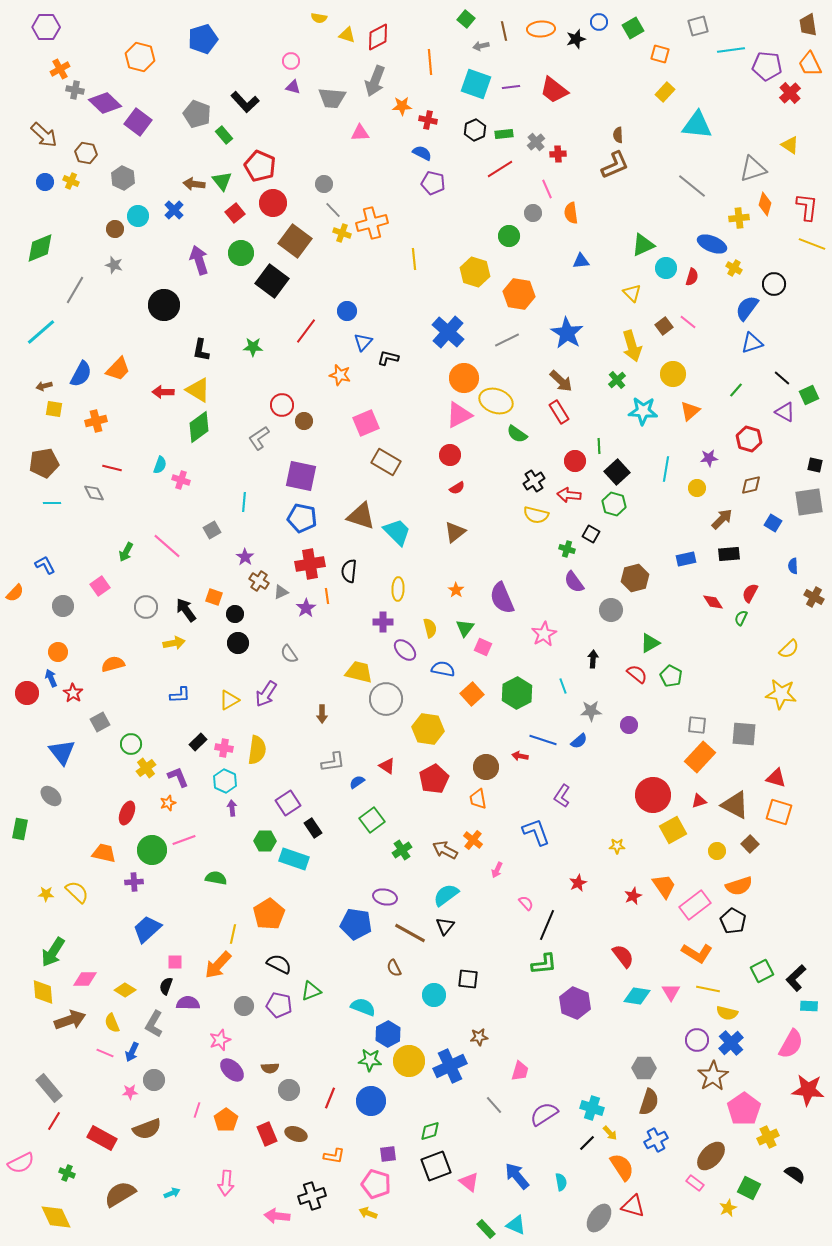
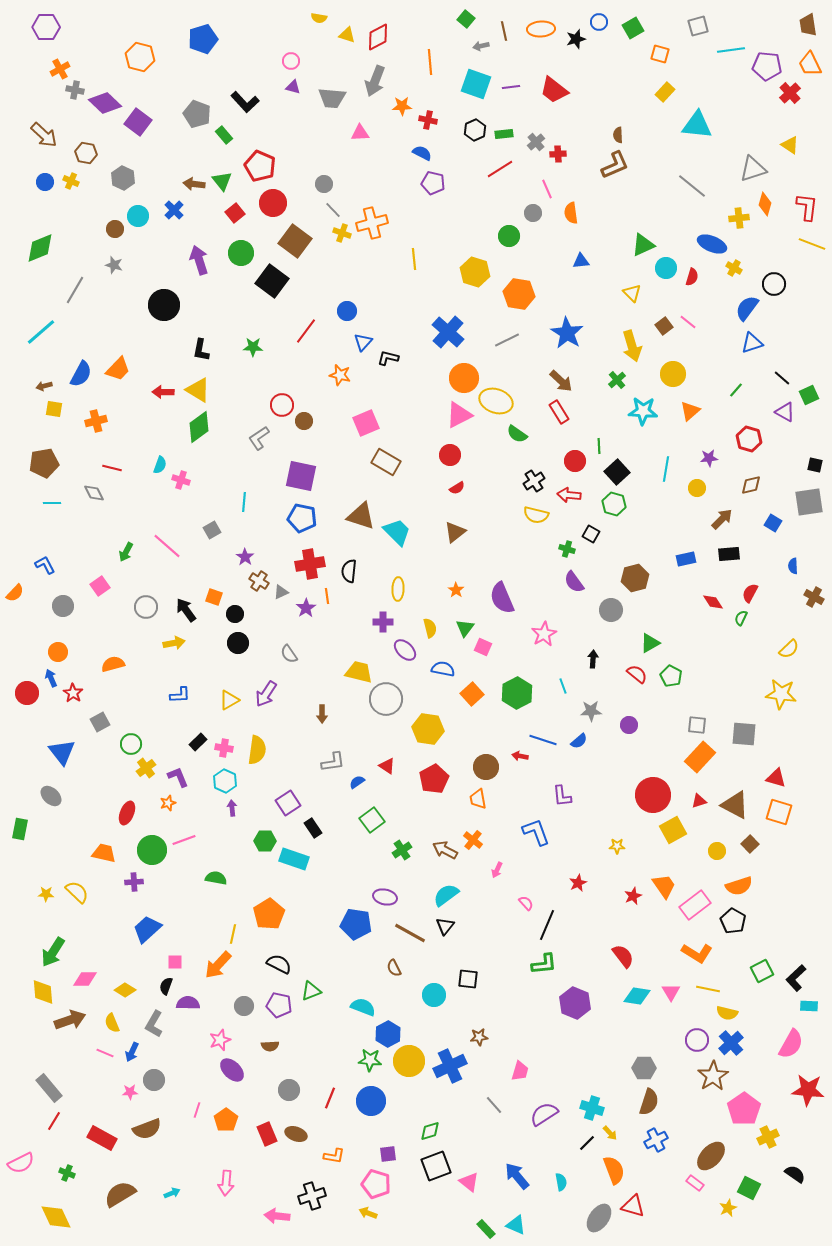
purple L-shape at (562, 796): rotated 40 degrees counterclockwise
brown semicircle at (270, 1068): moved 22 px up
orange semicircle at (622, 1167): moved 8 px left, 3 px down; rotated 12 degrees clockwise
